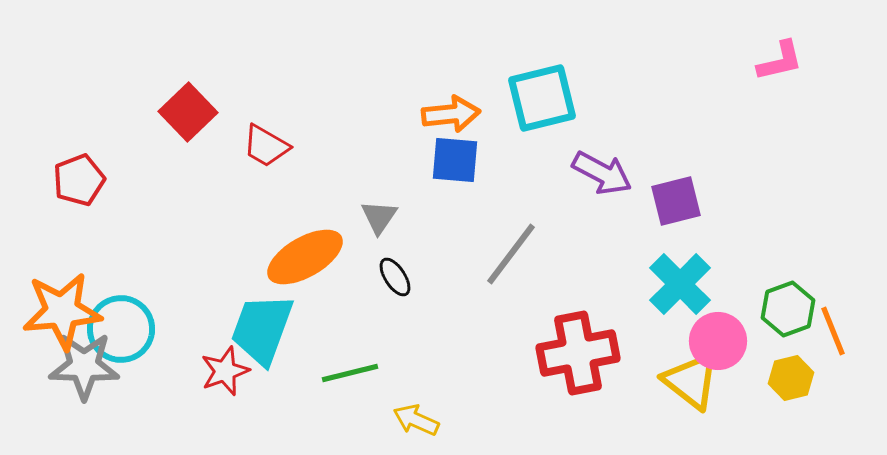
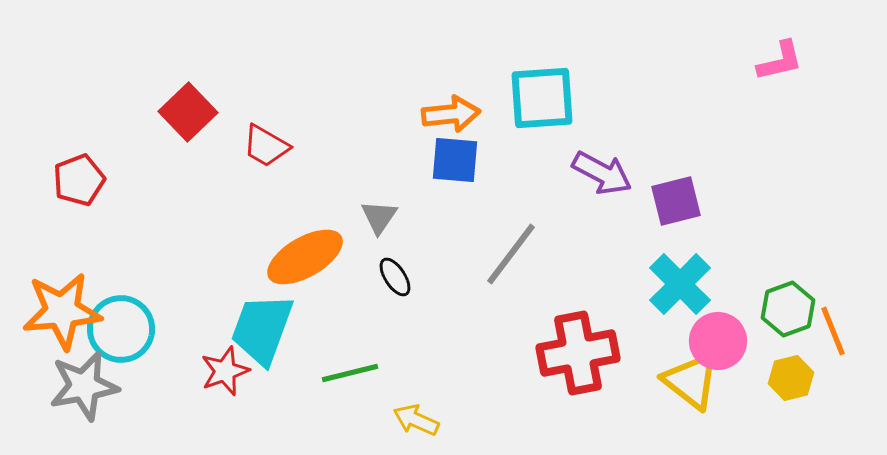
cyan square: rotated 10 degrees clockwise
gray star: moved 20 px down; rotated 12 degrees counterclockwise
